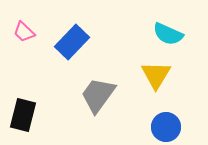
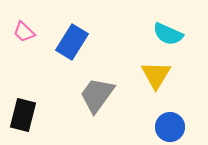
blue rectangle: rotated 12 degrees counterclockwise
gray trapezoid: moved 1 px left
blue circle: moved 4 px right
